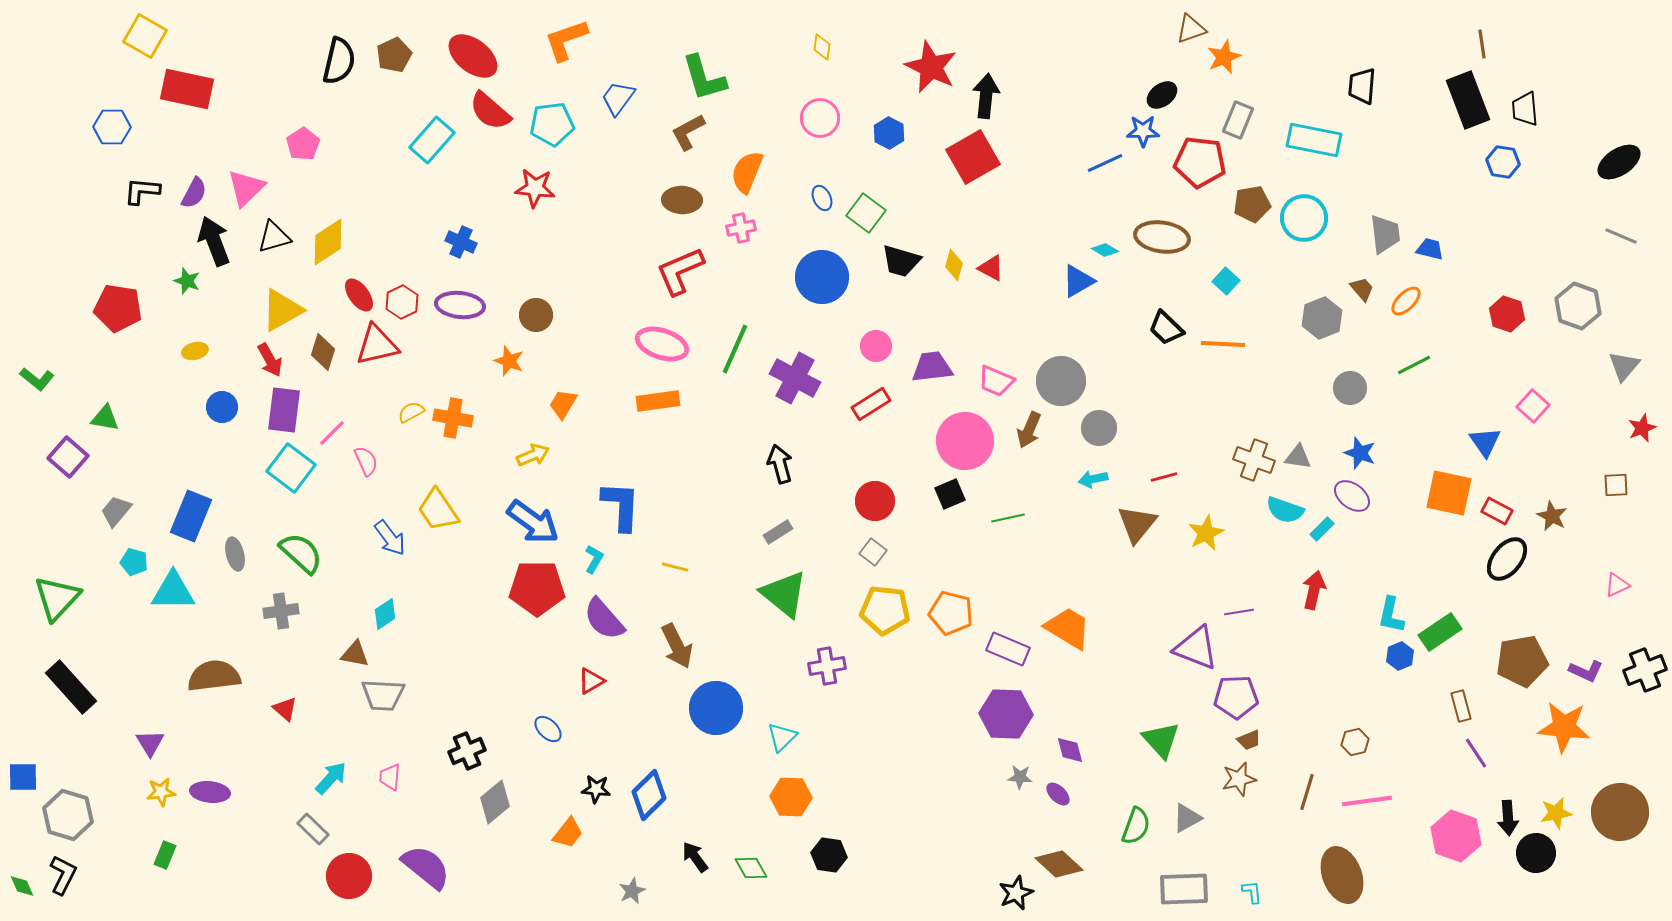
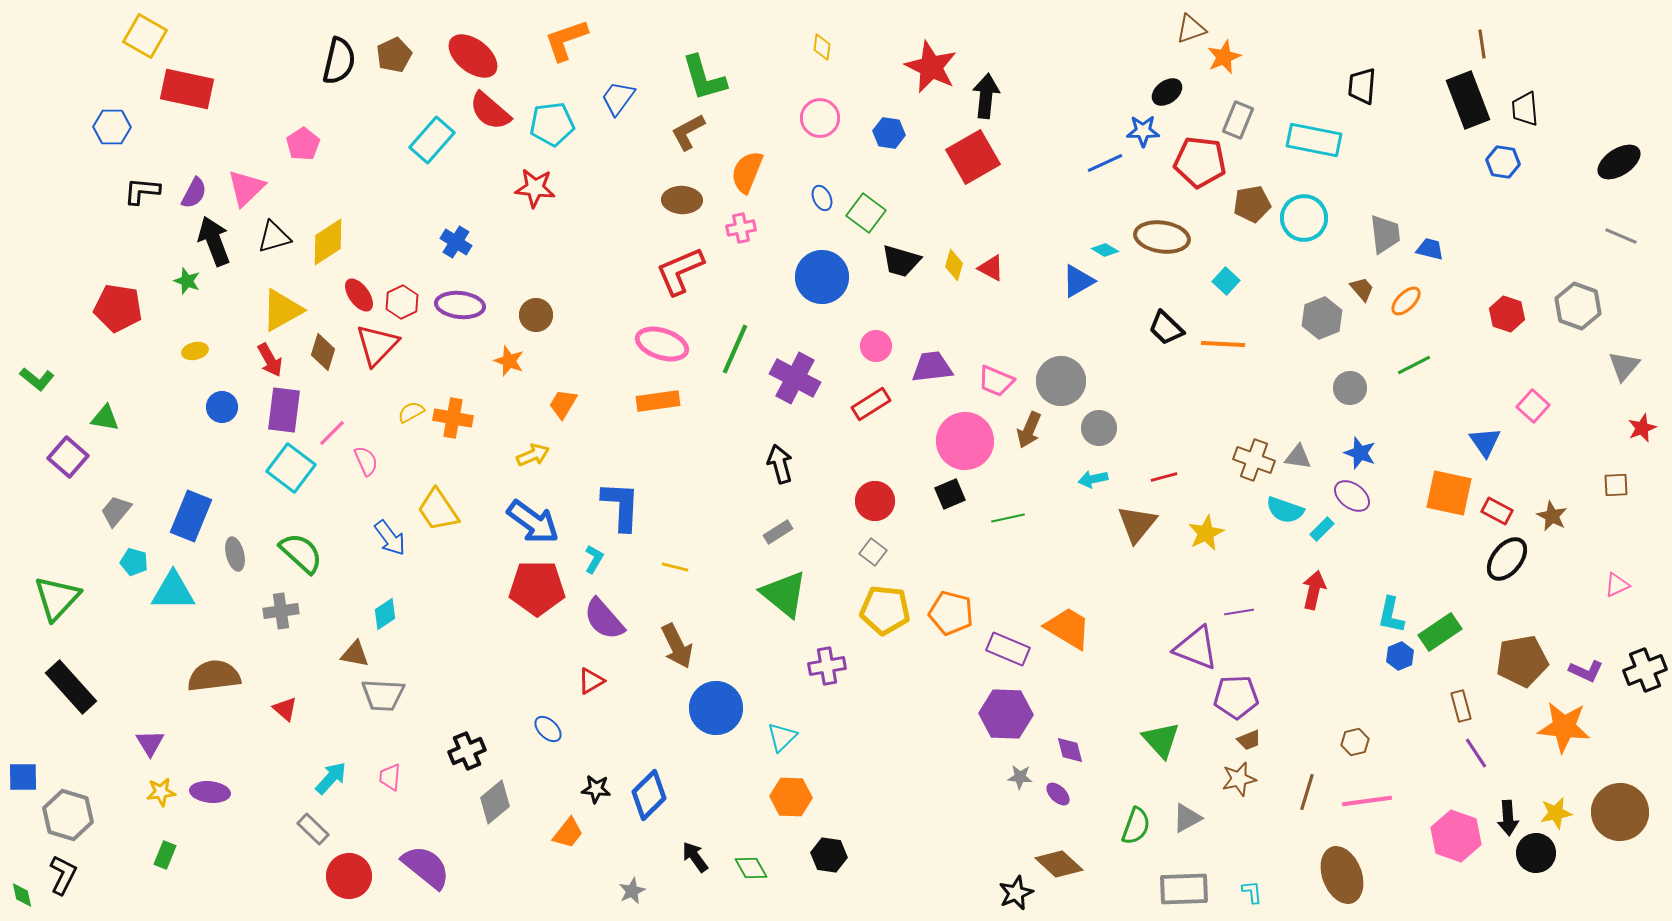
black ellipse at (1162, 95): moved 5 px right, 3 px up
blue hexagon at (889, 133): rotated 20 degrees counterclockwise
blue cross at (461, 242): moved 5 px left; rotated 8 degrees clockwise
red triangle at (377, 345): rotated 33 degrees counterclockwise
green diamond at (22, 886): moved 9 px down; rotated 12 degrees clockwise
